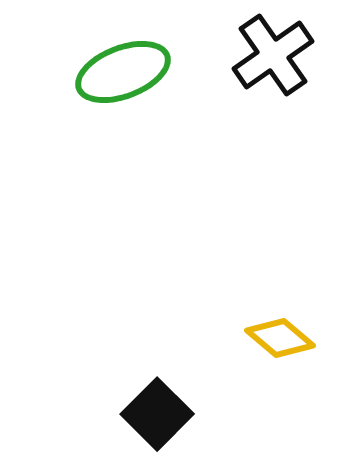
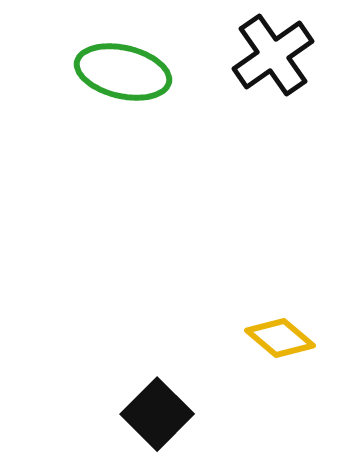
green ellipse: rotated 34 degrees clockwise
